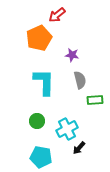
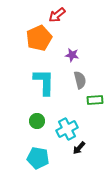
cyan pentagon: moved 3 px left, 1 px down
